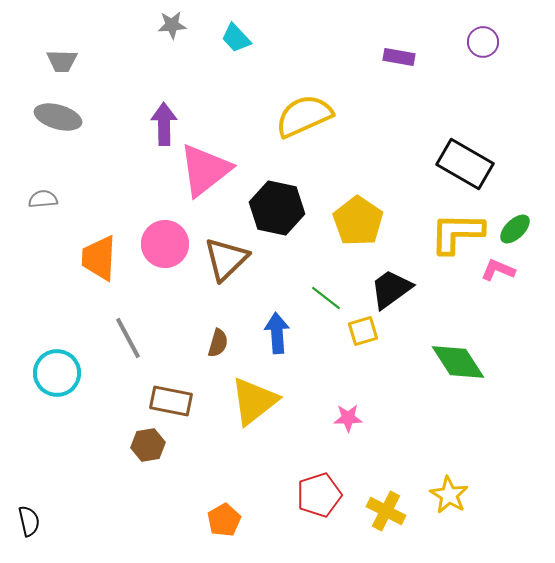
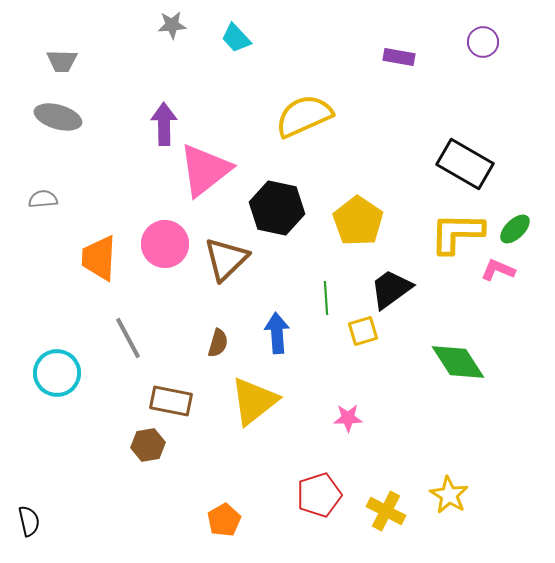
green line: rotated 48 degrees clockwise
